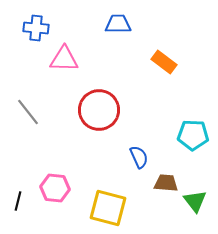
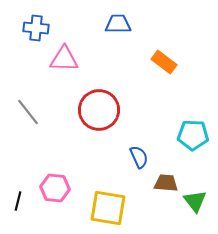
yellow square: rotated 6 degrees counterclockwise
